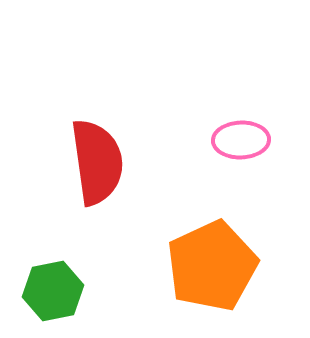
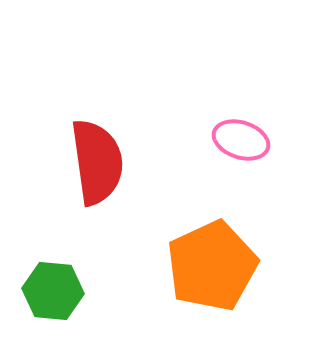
pink ellipse: rotated 20 degrees clockwise
green hexagon: rotated 16 degrees clockwise
